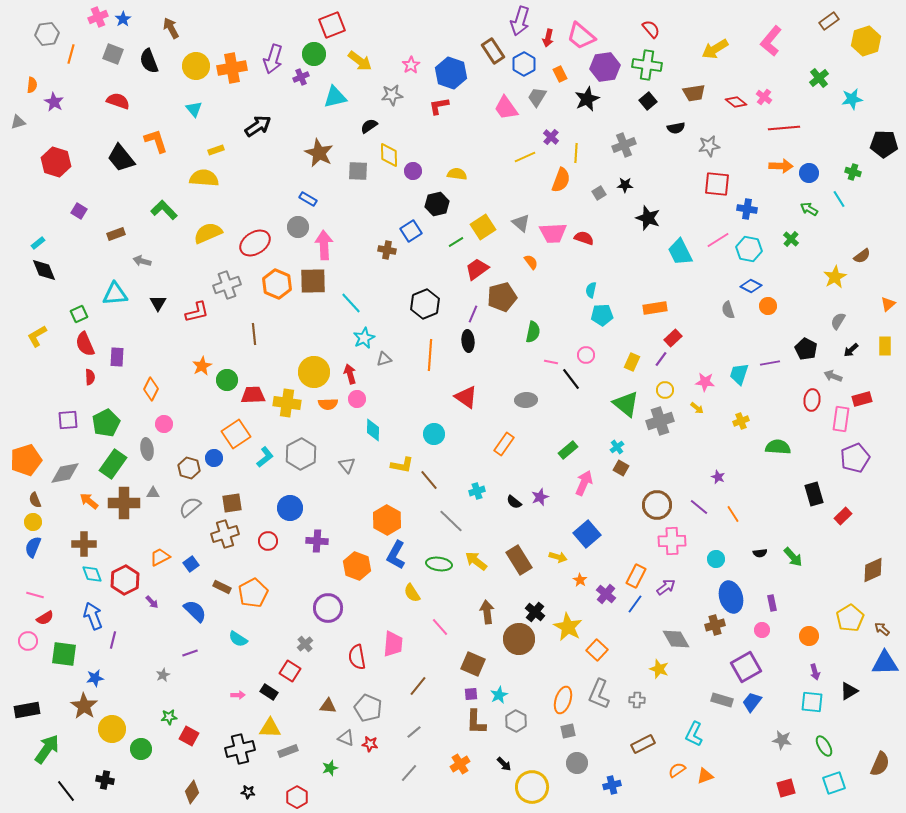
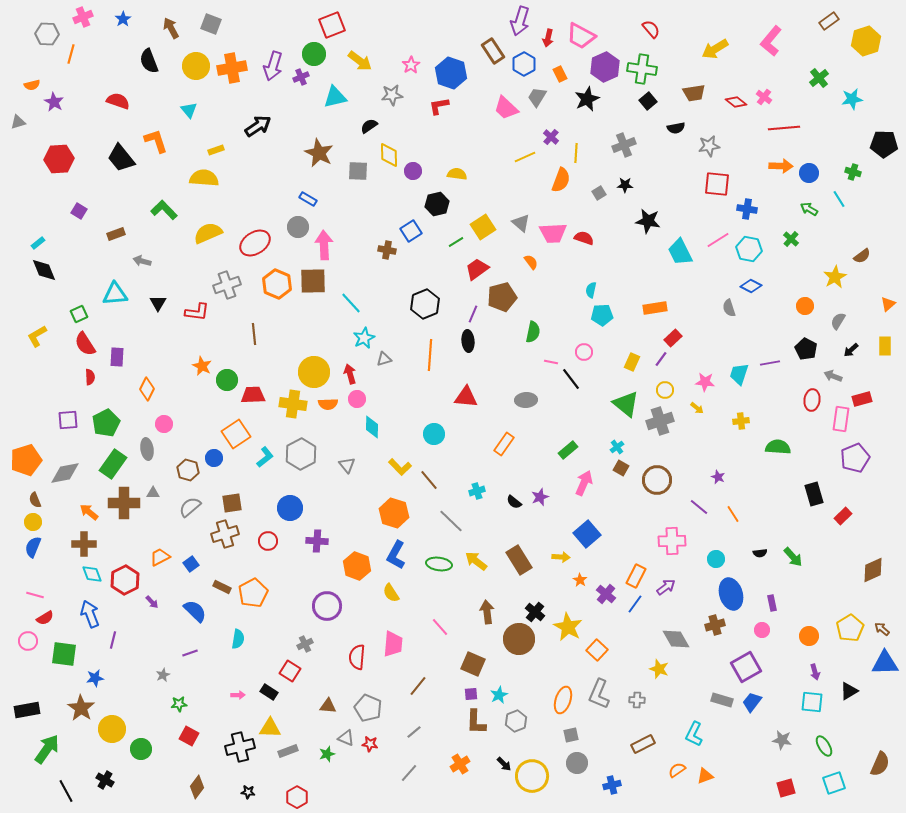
pink cross at (98, 17): moved 15 px left
gray hexagon at (47, 34): rotated 10 degrees clockwise
pink trapezoid at (581, 36): rotated 12 degrees counterclockwise
gray square at (113, 54): moved 98 px right, 30 px up
purple arrow at (273, 59): moved 7 px down
green cross at (647, 65): moved 5 px left, 4 px down
purple hexagon at (605, 67): rotated 16 degrees counterclockwise
orange semicircle at (32, 85): rotated 70 degrees clockwise
pink trapezoid at (506, 108): rotated 12 degrees counterclockwise
cyan triangle at (194, 109): moved 5 px left, 1 px down
red hexagon at (56, 162): moved 3 px right, 3 px up; rotated 20 degrees counterclockwise
black star at (648, 218): moved 3 px down; rotated 10 degrees counterclockwise
orange circle at (768, 306): moved 37 px right
gray semicircle at (728, 310): moved 1 px right, 2 px up
red L-shape at (197, 312): rotated 20 degrees clockwise
red semicircle at (85, 344): rotated 10 degrees counterclockwise
pink circle at (586, 355): moved 2 px left, 3 px up
orange star at (202, 366): rotated 18 degrees counterclockwise
orange diamond at (151, 389): moved 4 px left
red triangle at (466, 397): rotated 30 degrees counterclockwise
yellow cross at (287, 403): moved 6 px right, 1 px down
yellow cross at (741, 421): rotated 14 degrees clockwise
cyan diamond at (373, 430): moved 1 px left, 3 px up
yellow L-shape at (402, 465): moved 2 px left, 2 px down; rotated 35 degrees clockwise
brown hexagon at (189, 468): moved 1 px left, 2 px down
orange arrow at (89, 501): moved 11 px down
brown circle at (657, 505): moved 25 px up
orange hexagon at (387, 520): moved 7 px right, 7 px up; rotated 12 degrees counterclockwise
yellow arrow at (558, 557): moved 3 px right; rotated 12 degrees counterclockwise
yellow semicircle at (412, 593): moved 21 px left
blue ellipse at (731, 597): moved 3 px up
purple circle at (328, 608): moved 1 px left, 2 px up
blue arrow at (93, 616): moved 3 px left, 2 px up
yellow pentagon at (850, 618): moved 10 px down
cyan semicircle at (238, 639): rotated 114 degrees counterclockwise
gray cross at (305, 644): rotated 14 degrees clockwise
red semicircle at (357, 657): rotated 15 degrees clockwise
brown star at (84, 706): moved 3 px left, 2 px down
green star at (169, 717): moved 10 px right, 13 px up
gray hexagon at (516, 721): rotated 10 degrees clockwise
gray square at (568, 731): moved 3 px right, 4 px down
black cross at (240, 749): moved 2 px up
green star at (330, 768): moved 3 px left, 14 px up
black cross at (105, 780): rotated 18 degrees clockwise
yellow circle at (532, 787): moved 11 px up
black line at (66, 791): rotated 10 degrees clockwise
brown diamond at (192, 792): moved 5 px right, 5 px up
